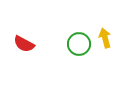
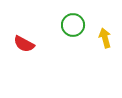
green circle: moved 6 px left, 19 px up
